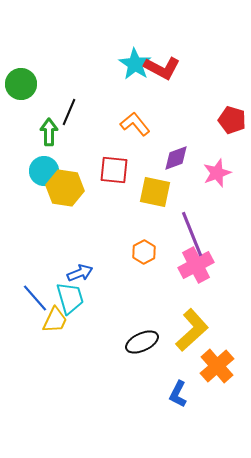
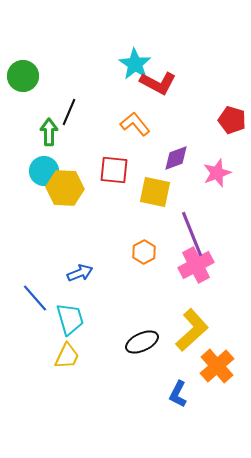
red L-shape: moved 4 px left, 15 px down
green circle: moved 2 px right, 8 px up
yellow hexagon: rotated 6 degrees counterclockwise
cyan trapezoid: moved 21 px down
yellow trapezoid: moved 12 px right, 36 px down
